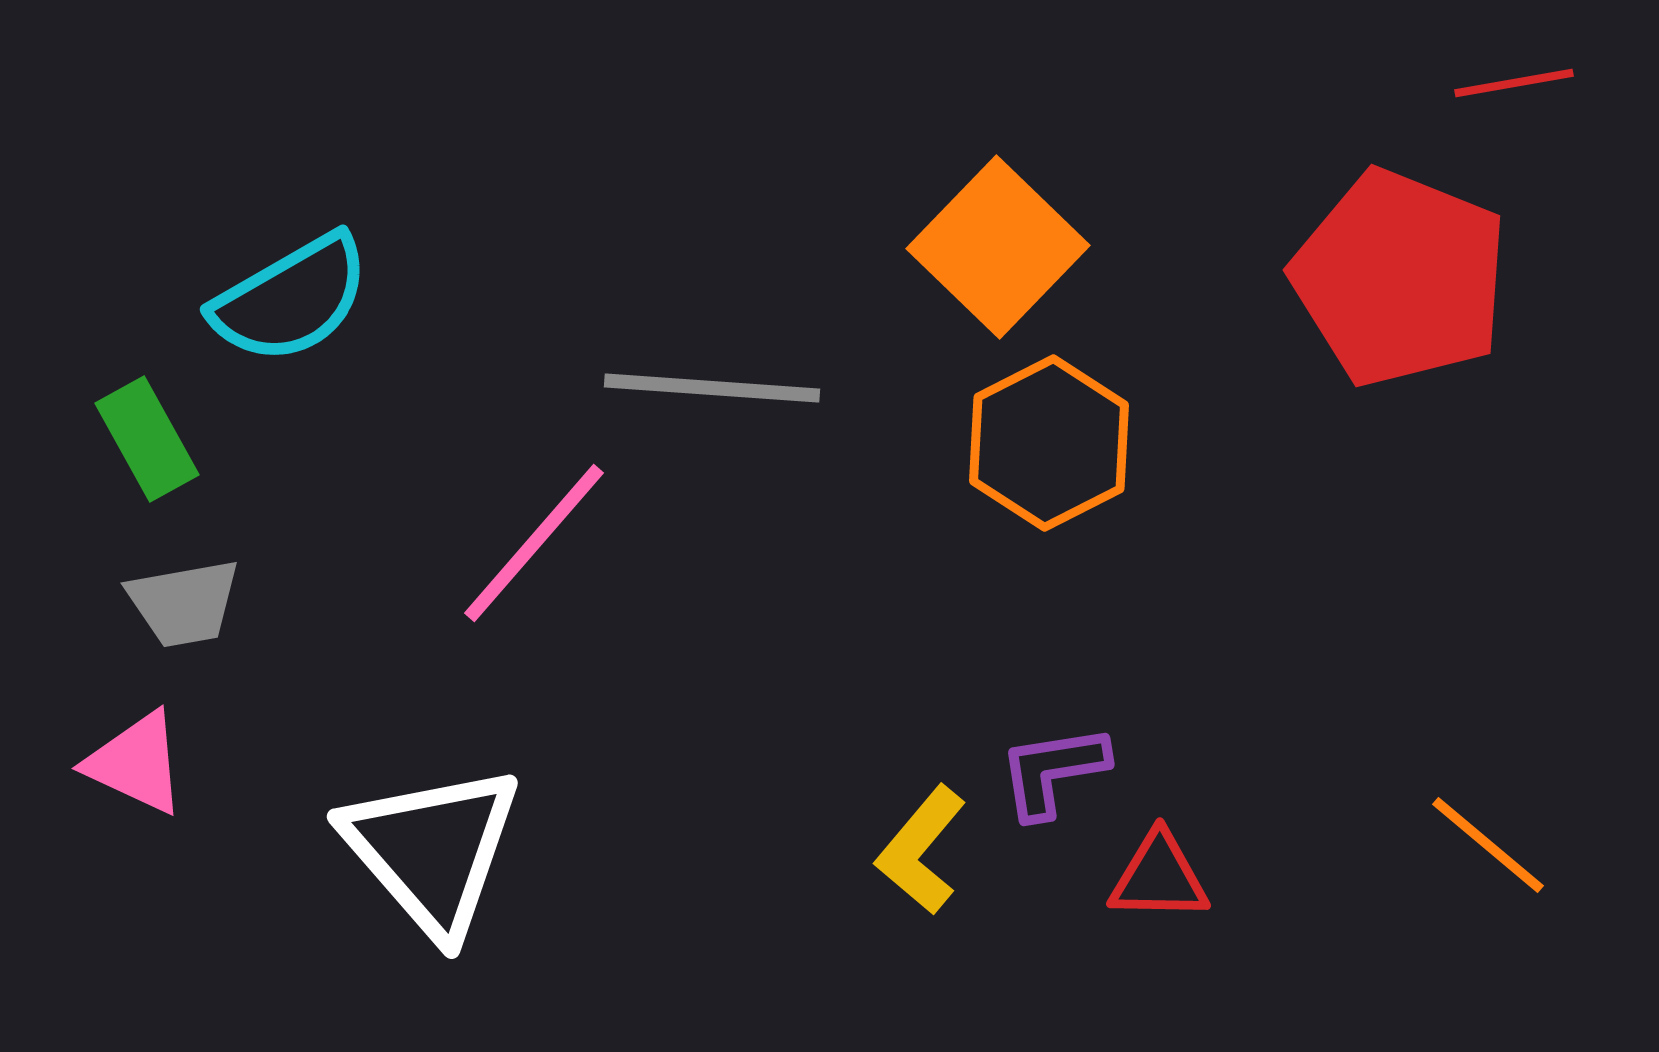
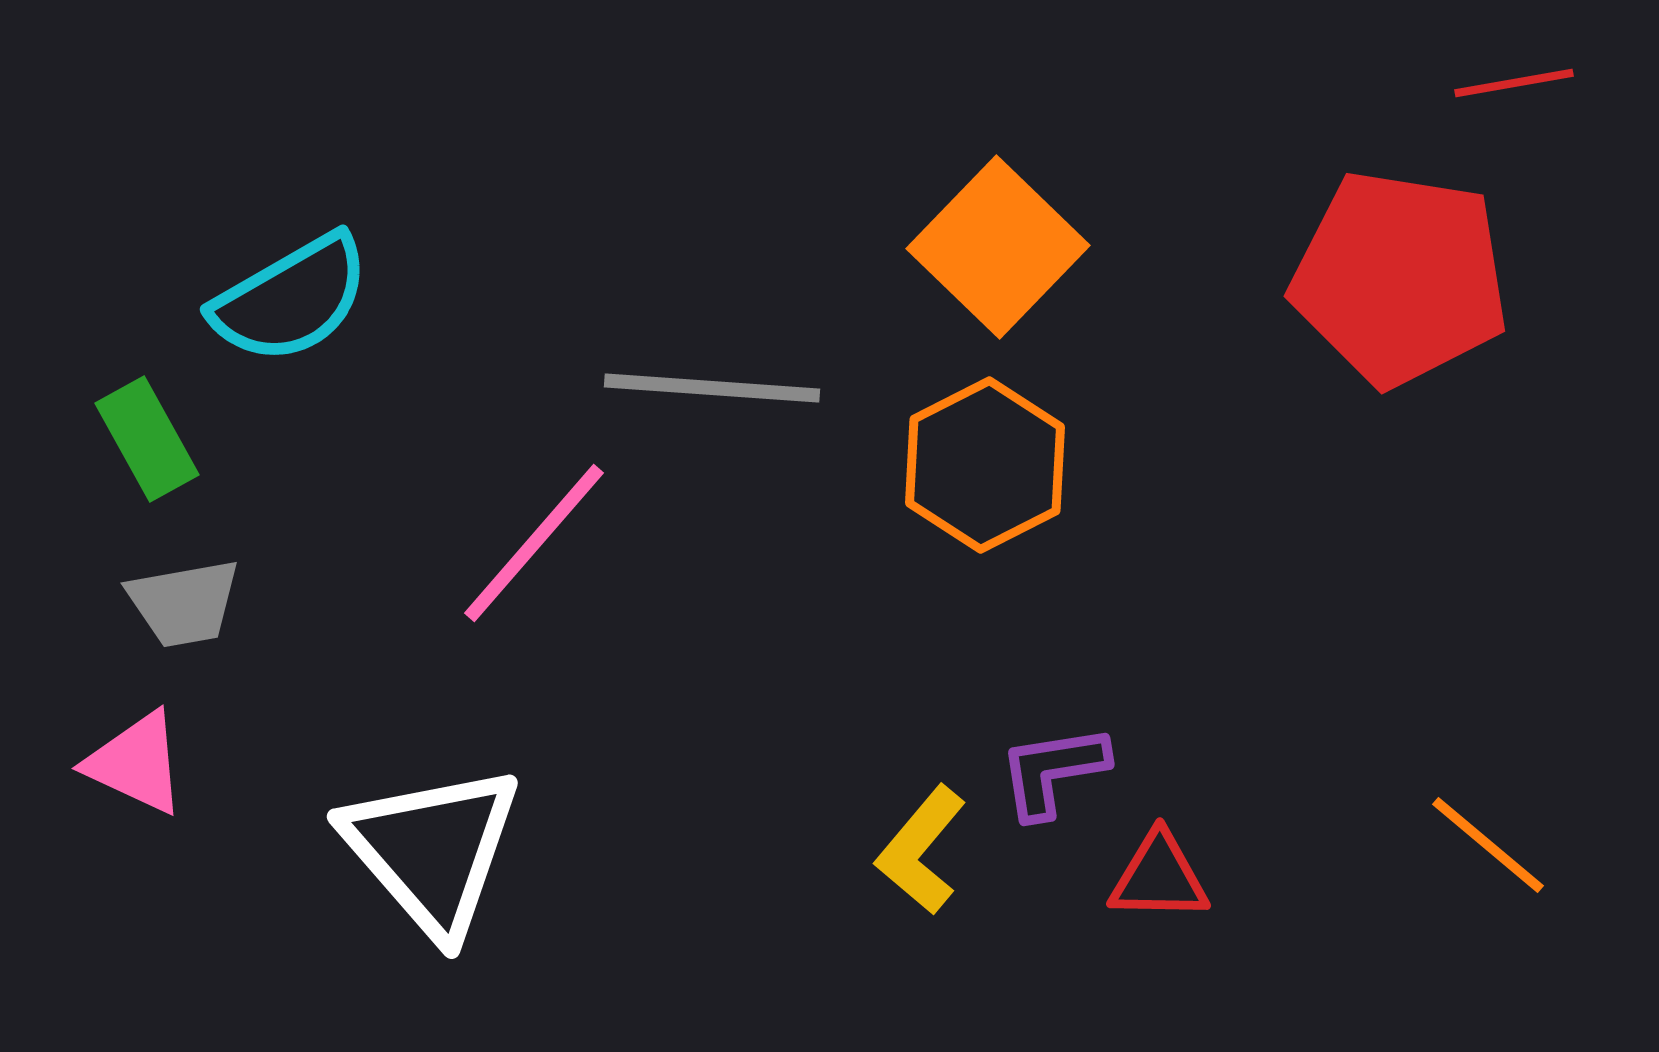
red pentagon: rotated 13 degrees counterclockwise
orange hexagon: moved 64 px left, 22 px down
